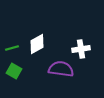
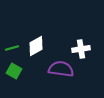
white diamond: moved 1 px left, 2 px down
